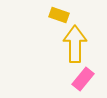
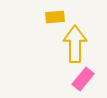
yellow rectangle: moved 4 px left, 2 px down; rotated 24 degrees counterclockwise
